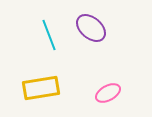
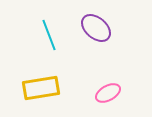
purple ellipse: moved 5 px right
